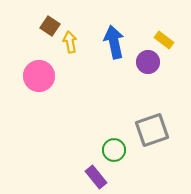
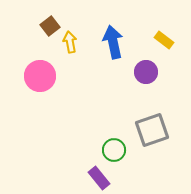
brown square: rotated 18 degrees clockwise
blue arrow: moved 1 px left
purple circle: moved 2 px left, 10 px down
pink circle: moved 1 px right
purple rectangle: moved 3 px right, 1 px down
